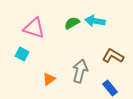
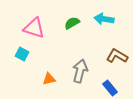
cyan arrow: moved 9 px right, 2 px up
brown L-shape: moved 4 px right
orange triangle: rotated 24 degrees clockwise
